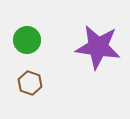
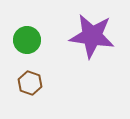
purple star: moved 6 px left, 11 px up
